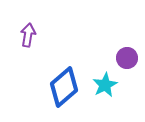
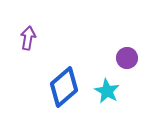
purple arrow: moved 3 px down
cyan star: moved 2 px right, 6 px down; rotated 15 degrees counterclockwise
